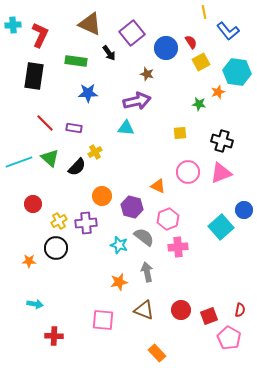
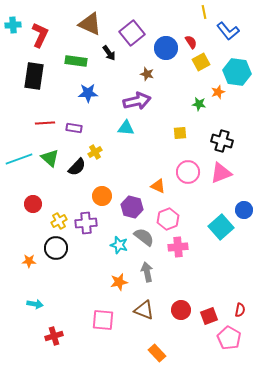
red line at (45, 123): rotated 48 degrees counterclockwise
cyan line at (19, 162): moved 3 px up
red cross at (54, 336): rotated 18 degrees counterclockwise
